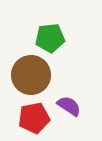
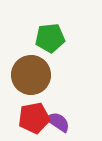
purple semicircle: moved 11 px left, 16 px down
